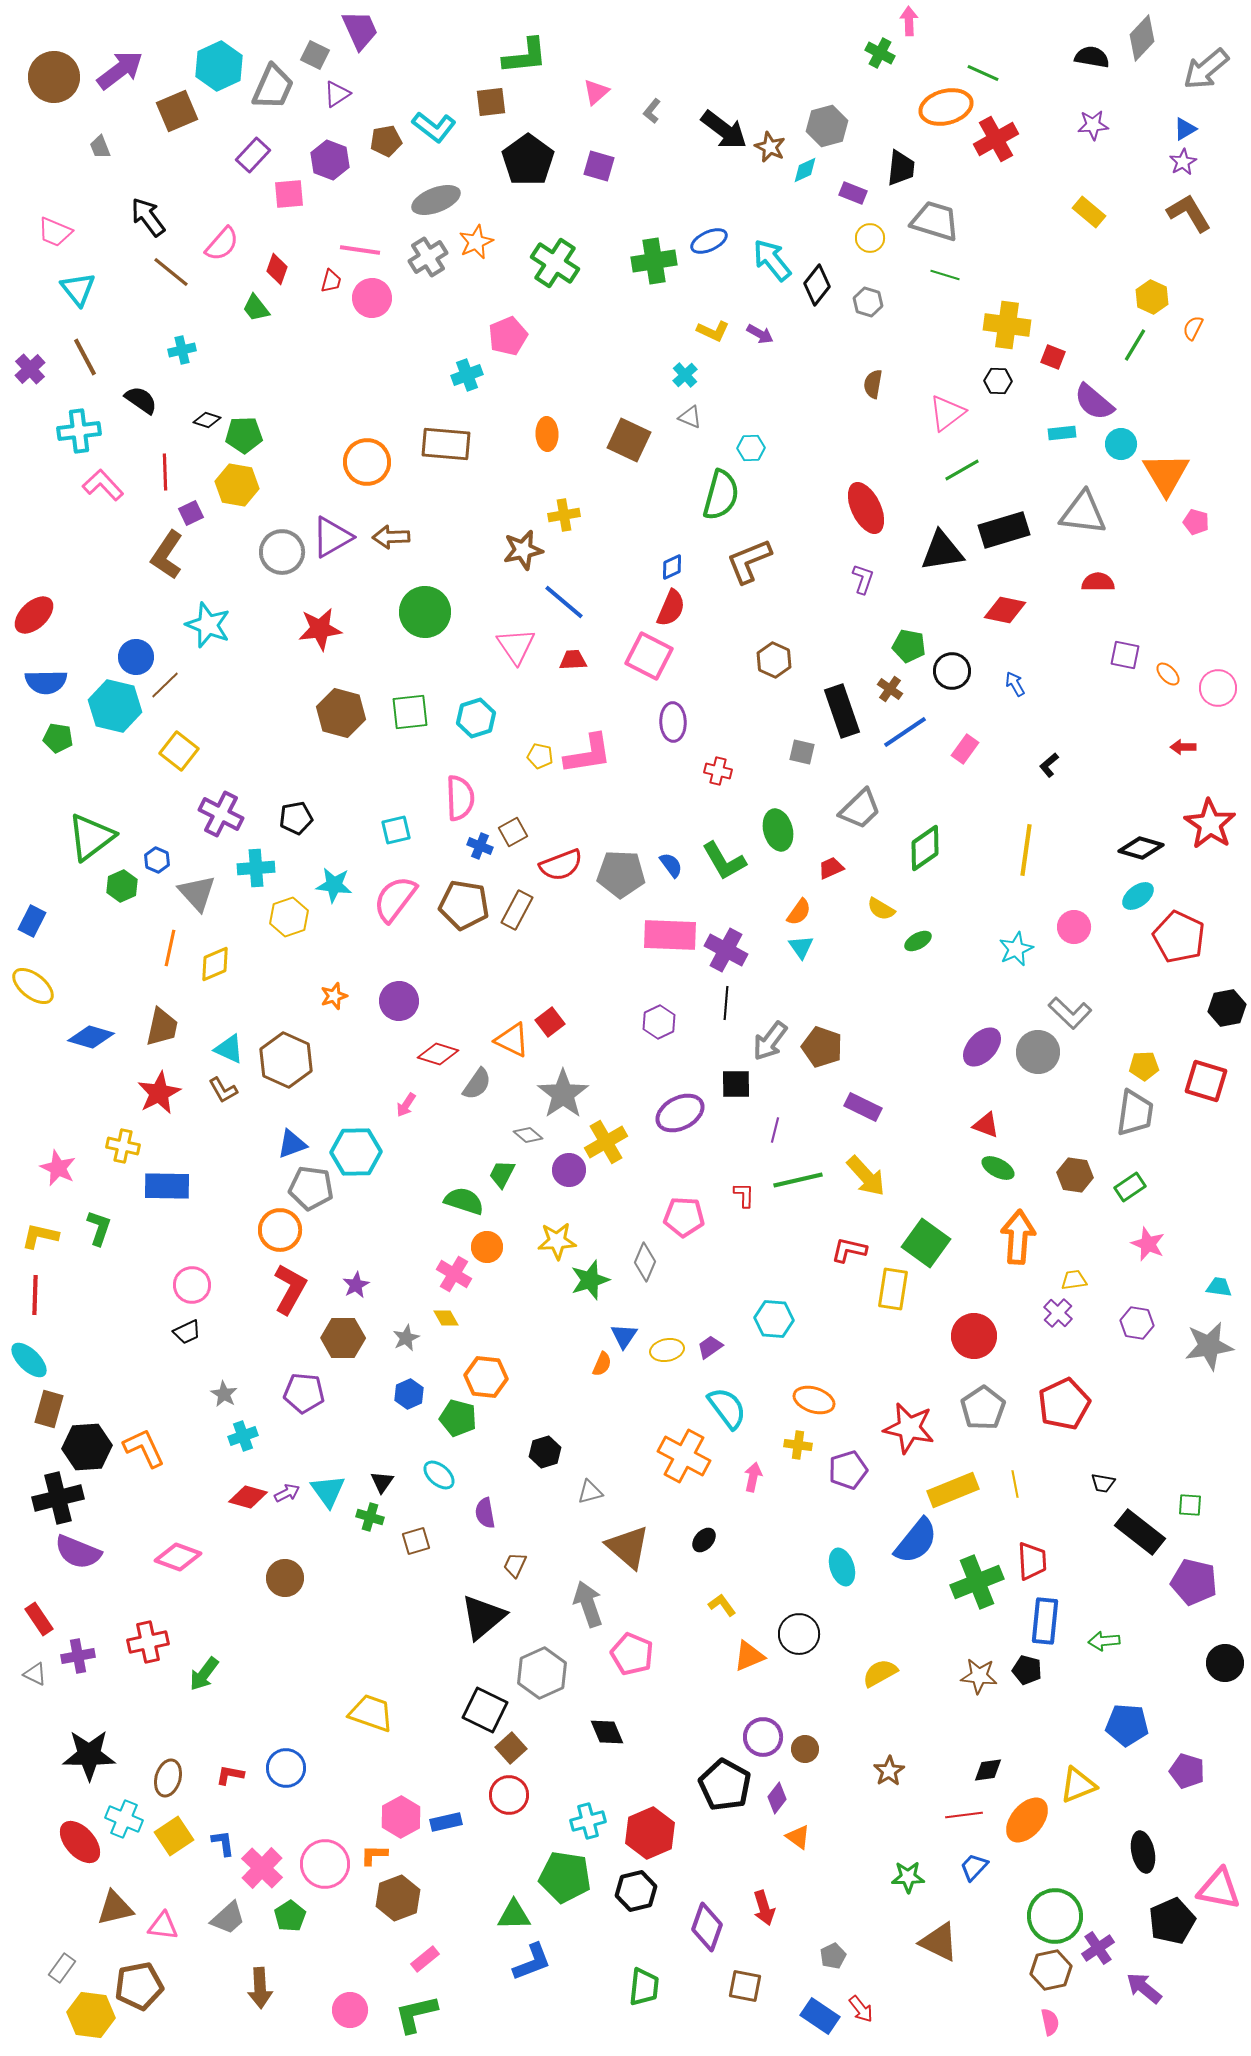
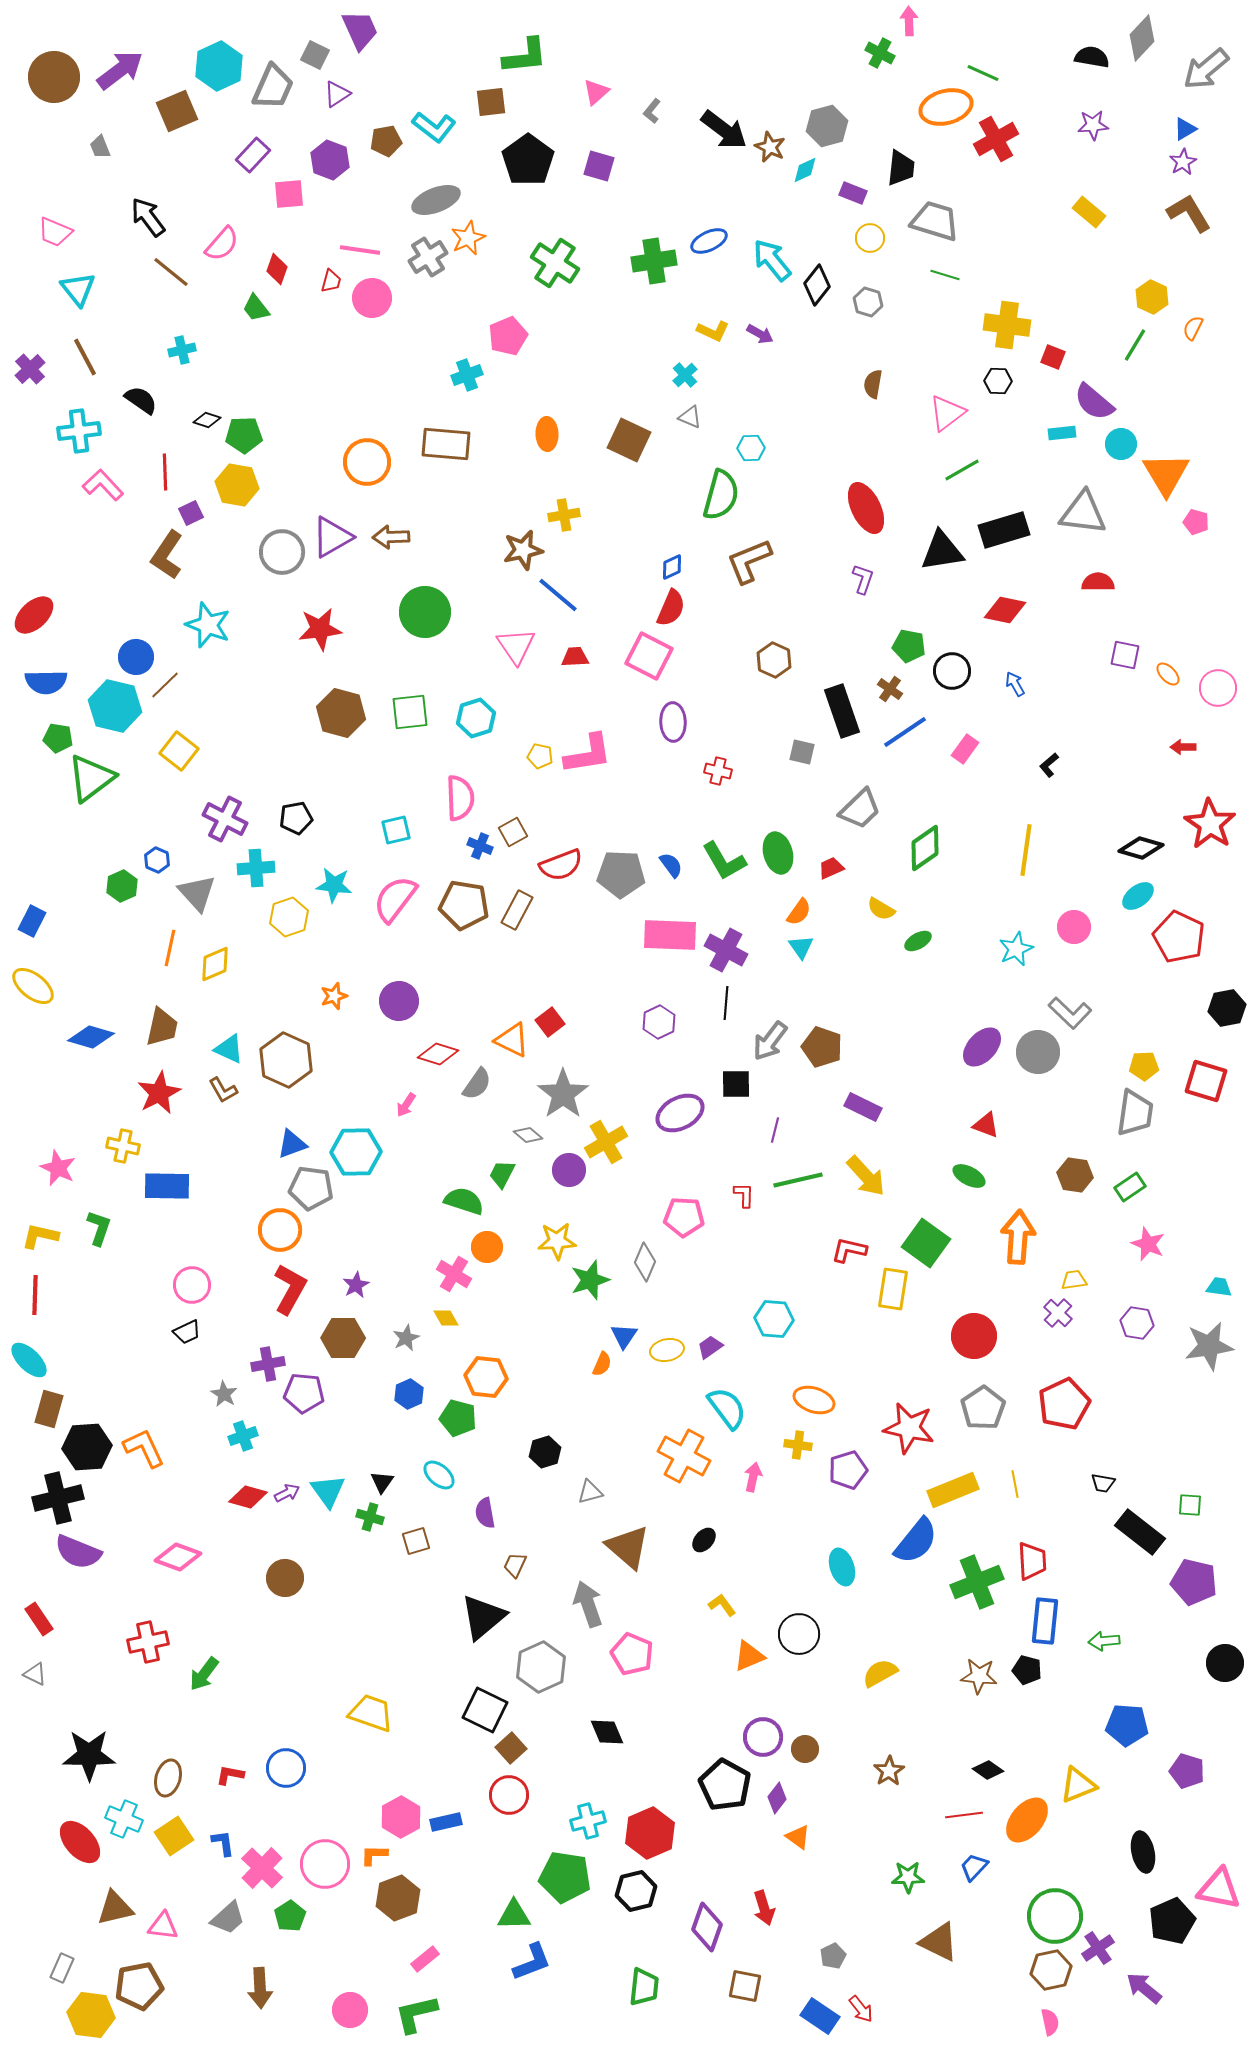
orange star at (476, 242): moved 8 px left, 4 px up
blue line at (564, 602): moved 6 px left, 7 px up
red trapezoid at (573, 660): moved 2 px right, 3 px up
purple cross at (221, 814): moved 4 px right, 5 px down
green ellipse at (778, 830): moved 23 px down
green triangle at (91, 837): moved 59 px up
green ellipse at (998, 1168): moved 29 px left, 8 px down
purple cross at (78, 1656): moved 190 px right, 292 px up
gray hexagon at (542, 1673): moved 1 px left, 6 px up
black diamond at (988, 1770): rotated 44 degrees clockwise
gray rectangle at (62, 1968): rotated 12 degrees counterclockwise
